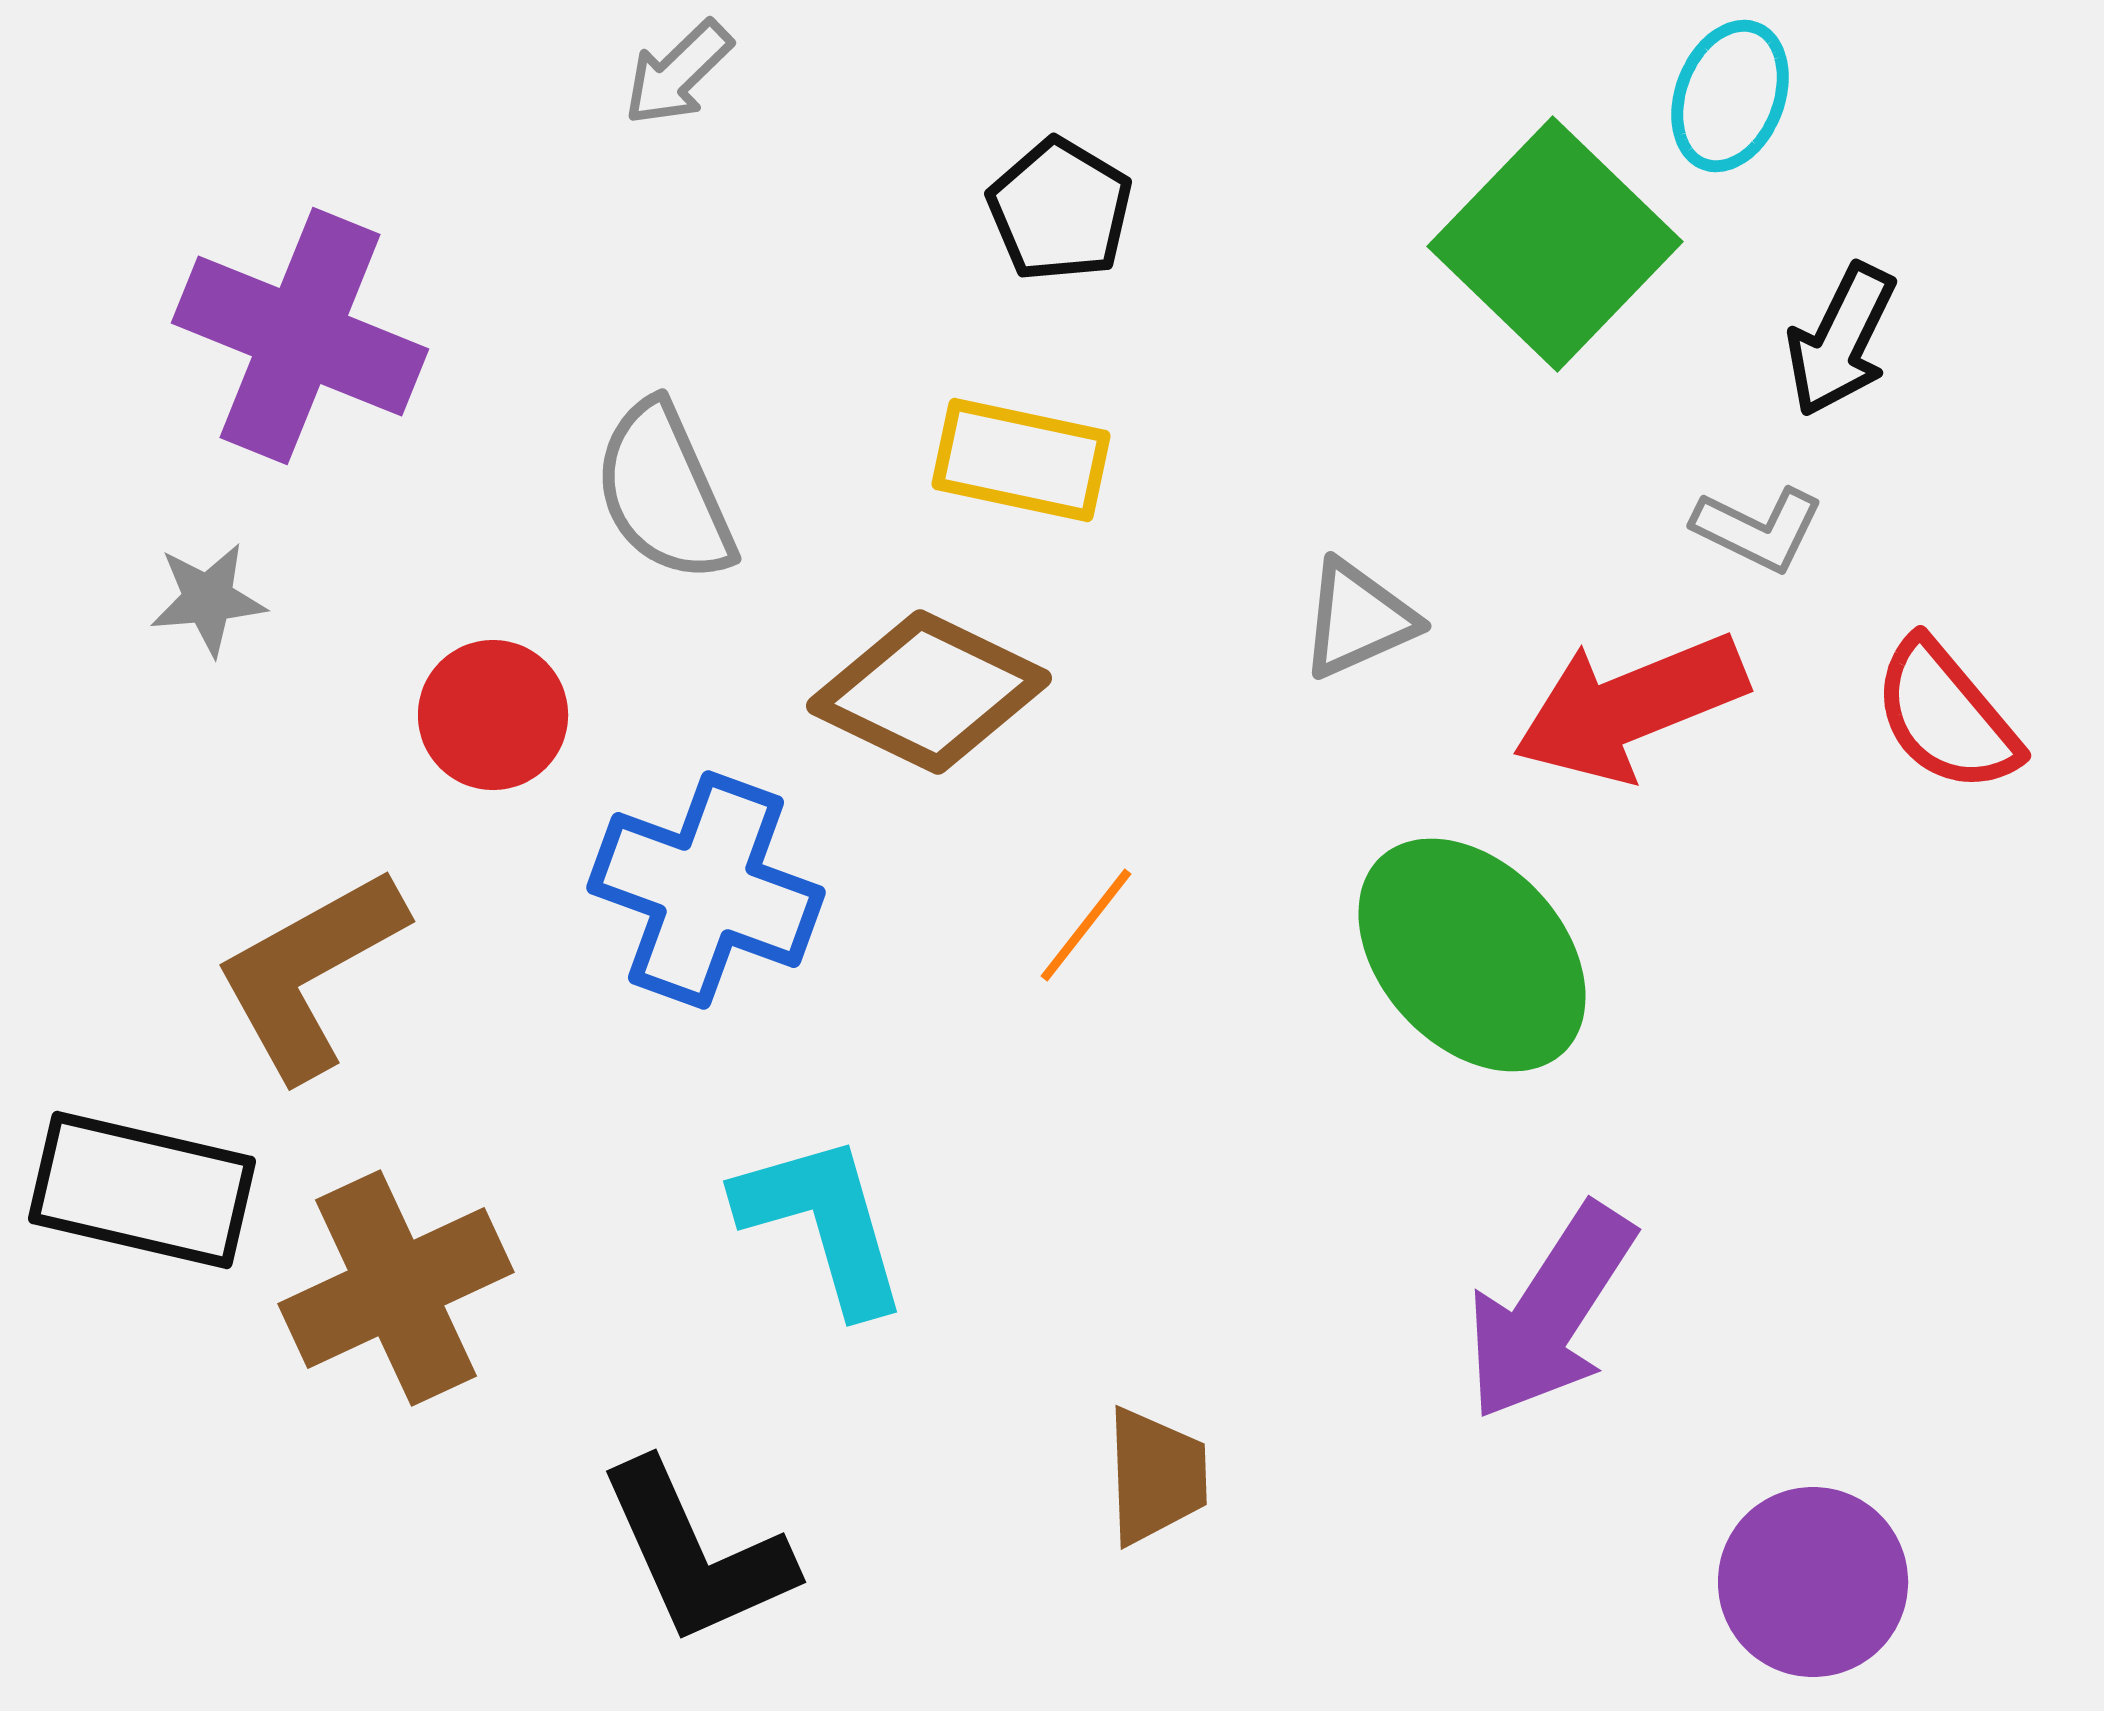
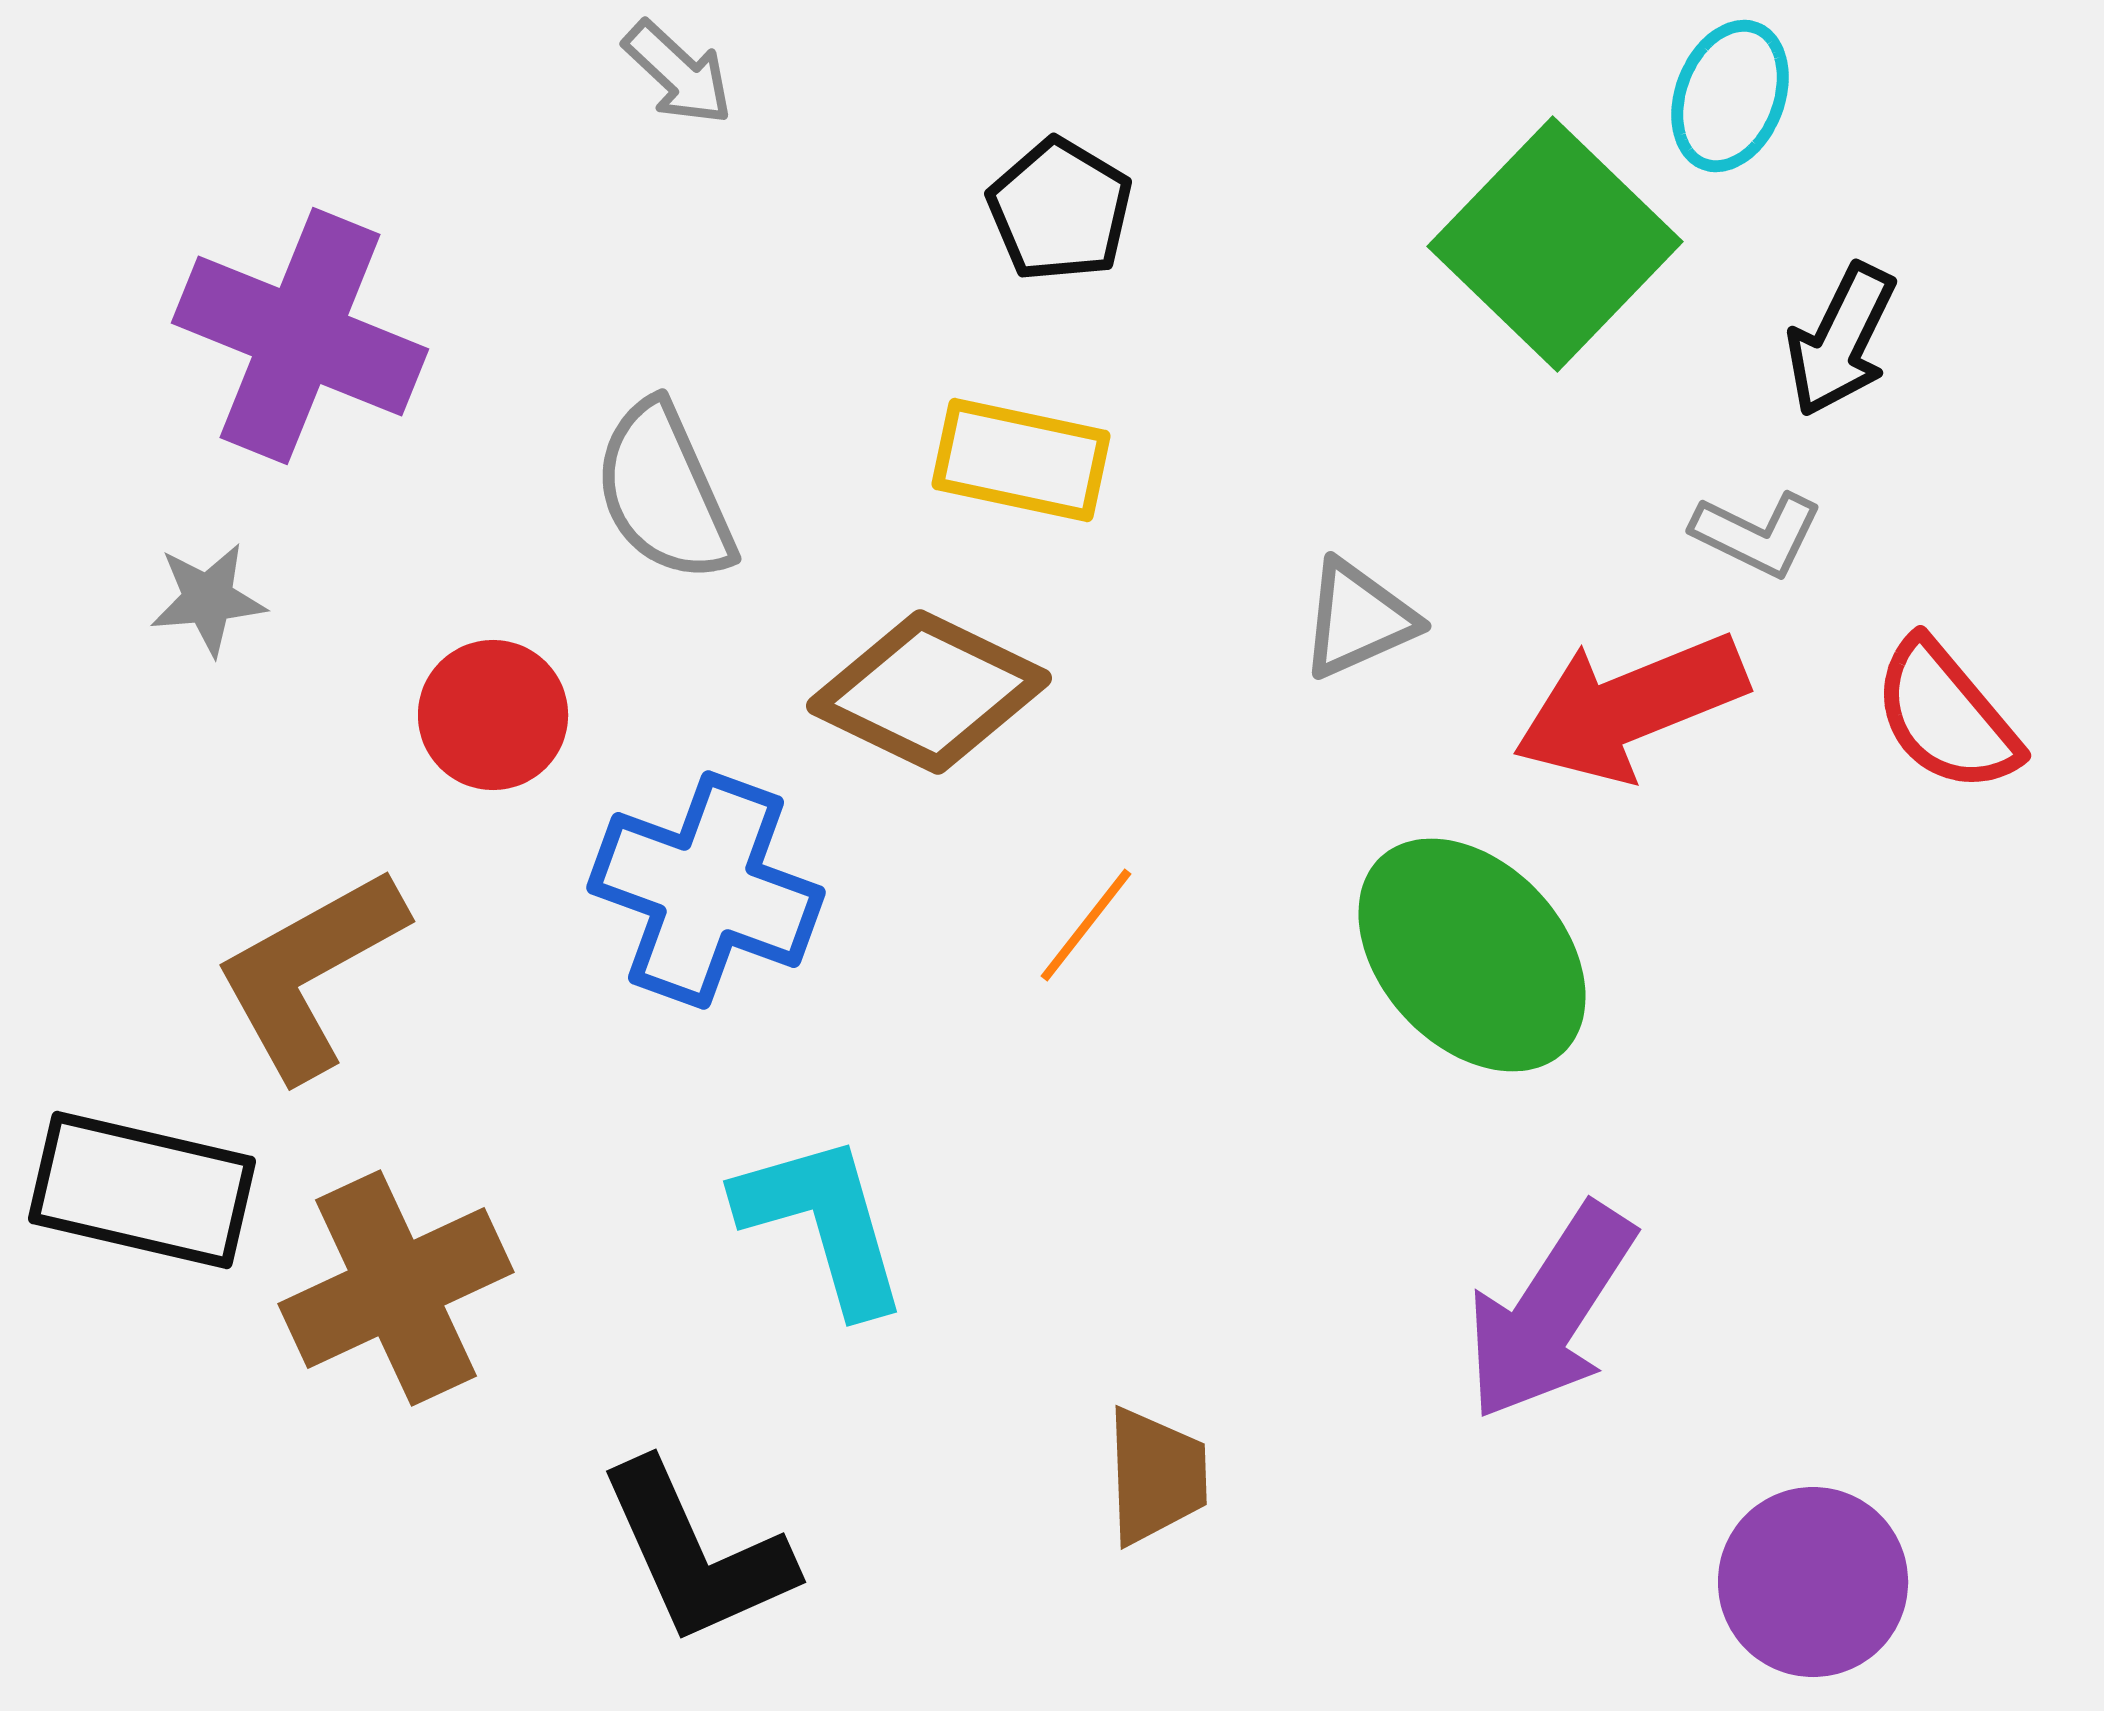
gray arrow: rotated 93 degrees counterclockwise
gray L-shape: moved 1 px left, 5 px down
